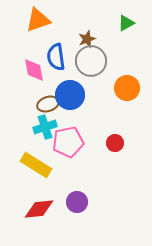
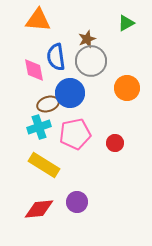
orange triangle: rotated 24 degrees clockwise
blue circle: moved 2 px up
cyan cross: moved 6 px left
pink pentagon: moved 7 px right, 8 px up
yellow rectangle: moved 8 px right
